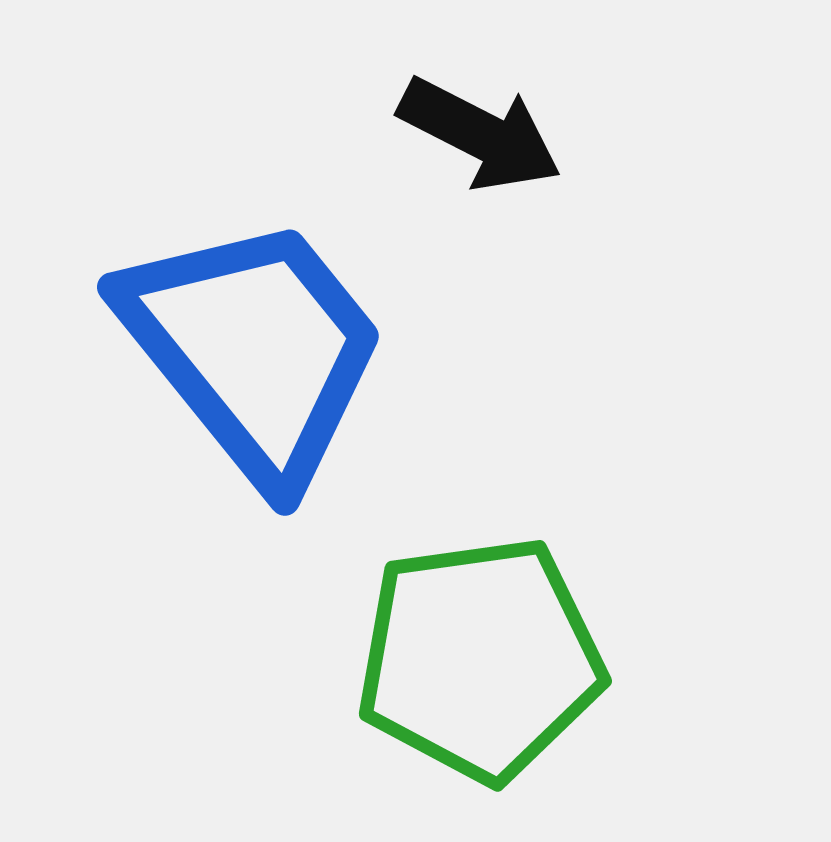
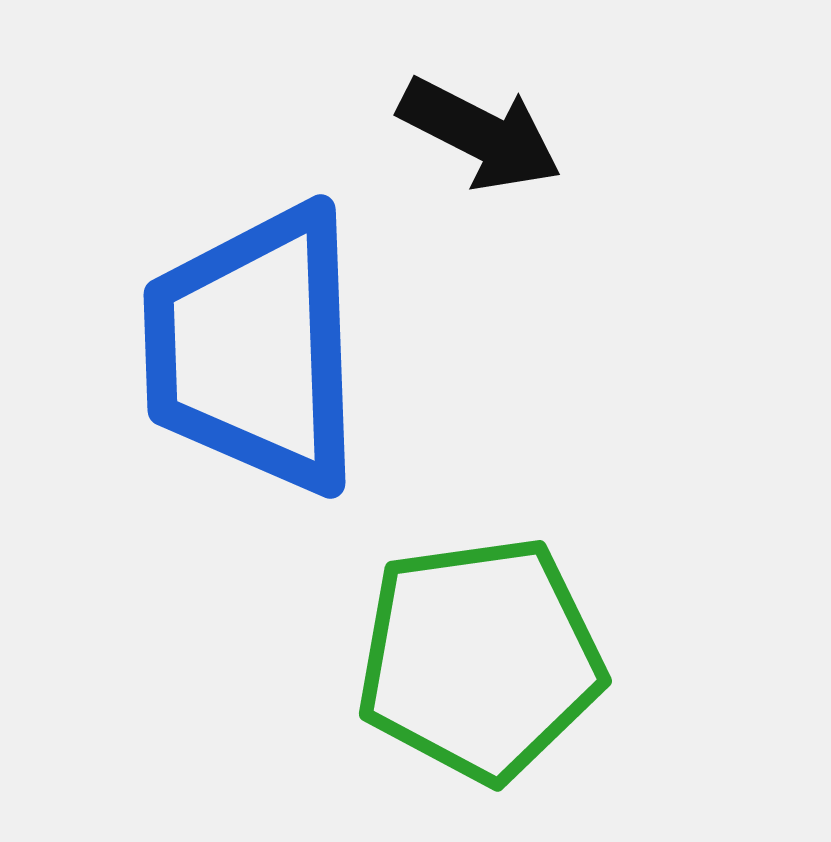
blue trapezoid: rotated 143 degrees counterclockwise
